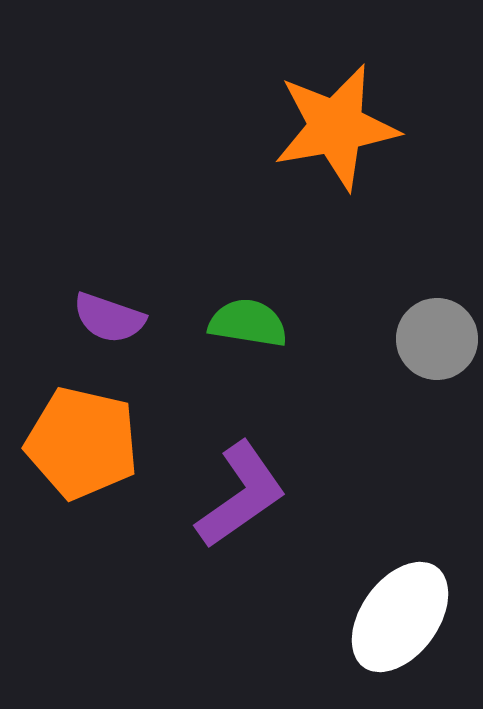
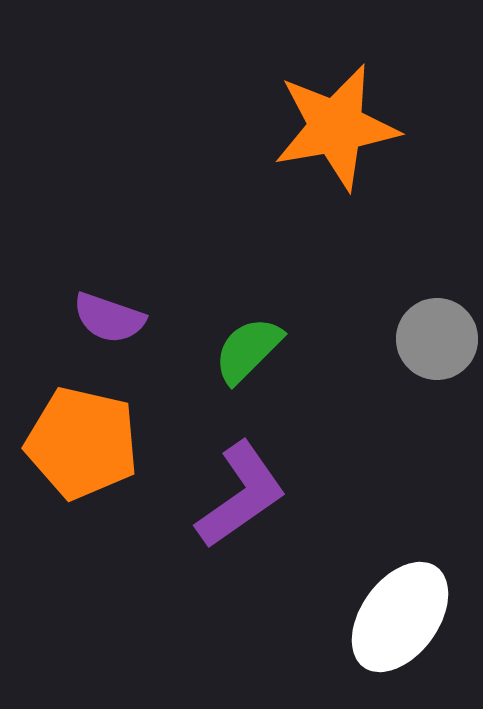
green semicircle: moved 27 px down; rotated 54 degrees counterclockwise
